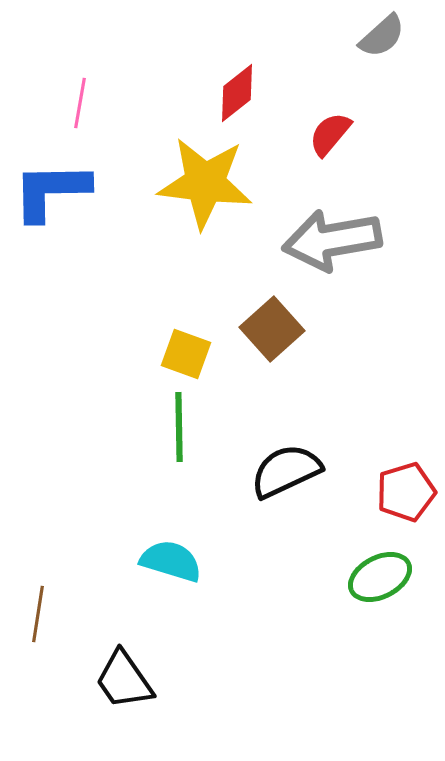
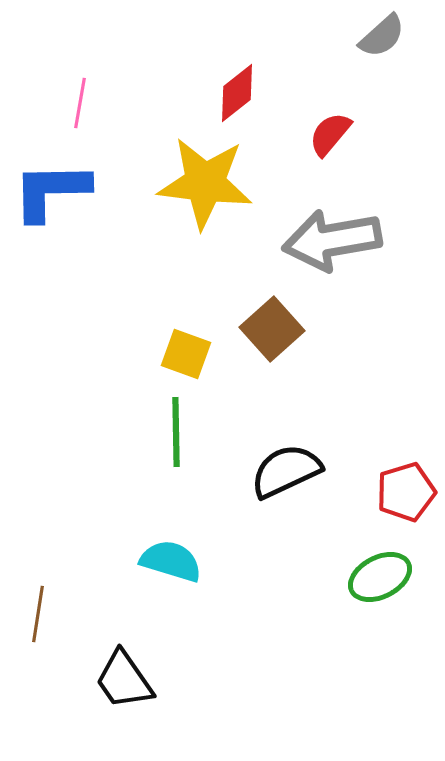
green line: moved 3 px left, 5 px down
